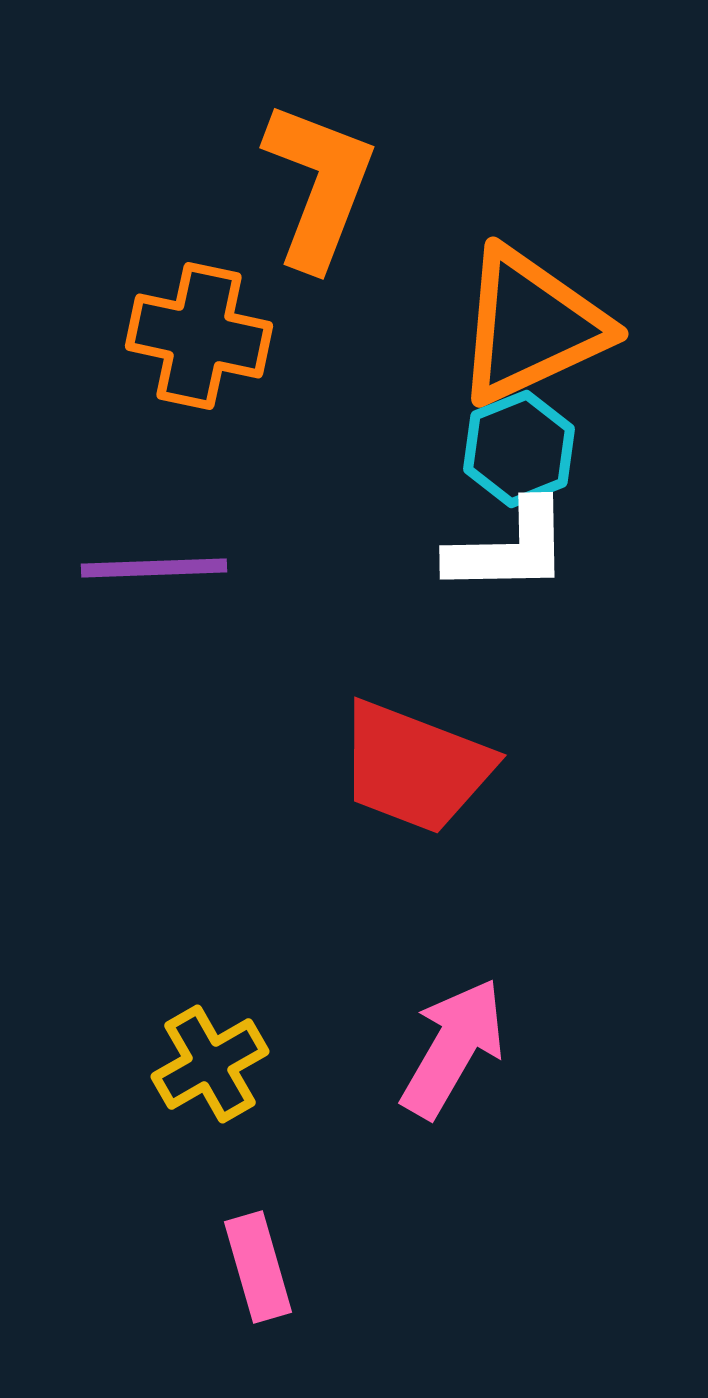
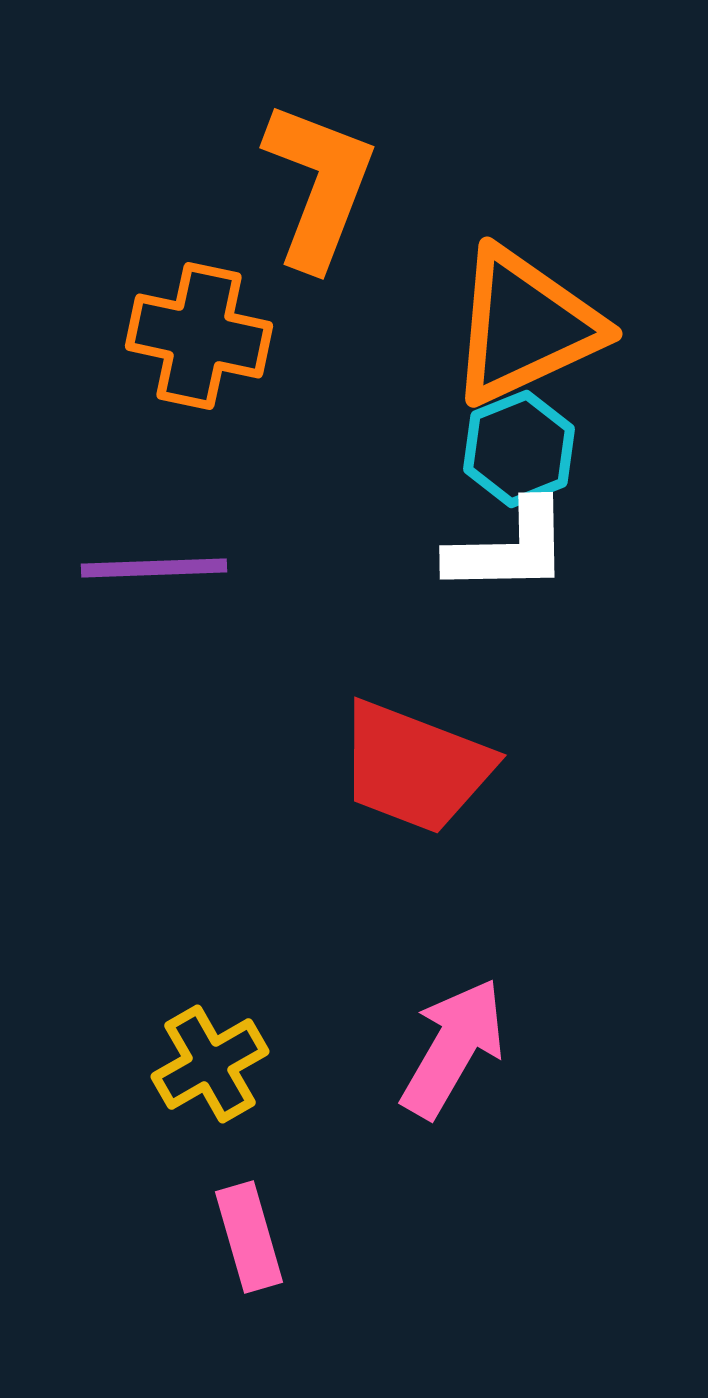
orange triangle: moved 6 px left
pink rectangle: moved 9 px left, 30 px up
